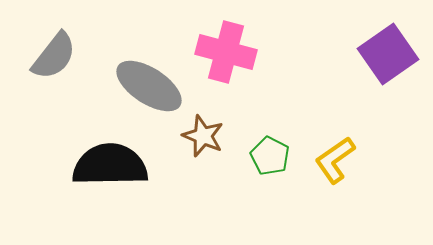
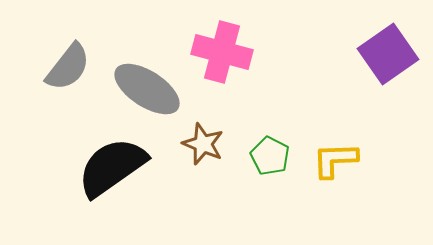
pink cross: moved 4 px left
gray semicircle: moved 14 px right, 11 px down
gray ellipse: moved 2 px left, 3 px down
brown star: moved 8 px down
yellow L-shape: rotated 33 degrees clockwise
black semicircle: moved 2 px right, 2 px down; rotated 34 degrees counterclockwise
